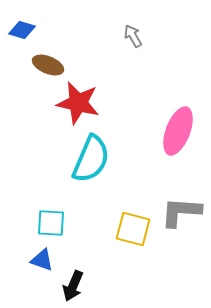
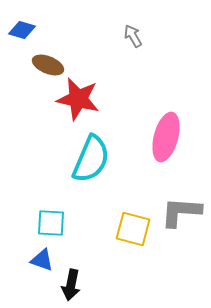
red star: moved 4 px up
pink ellipse: moved 12 px left, 6 px down; rotated 6 degrees counterclockwise
black arrow: moved 2 px left, 1 px up; rotated 12 degrees counterclockwise
